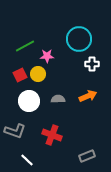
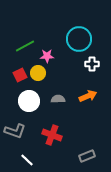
yellow circle: moved 1 px up
